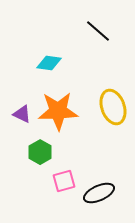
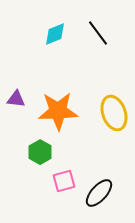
black line: moved 2 px down; rotated 12 degrees clockwise
cyan diamond: moved 6 px right, 29 px up; rotated 30 degrees counterclockwise
yellow ellipse: moved 1 px right, 6 px down
purple triangle: moved 6 px left, 15 px up; rotated 18 degrees counterclockwise
black ellipse: rotated 24 degrees counterclockwise
